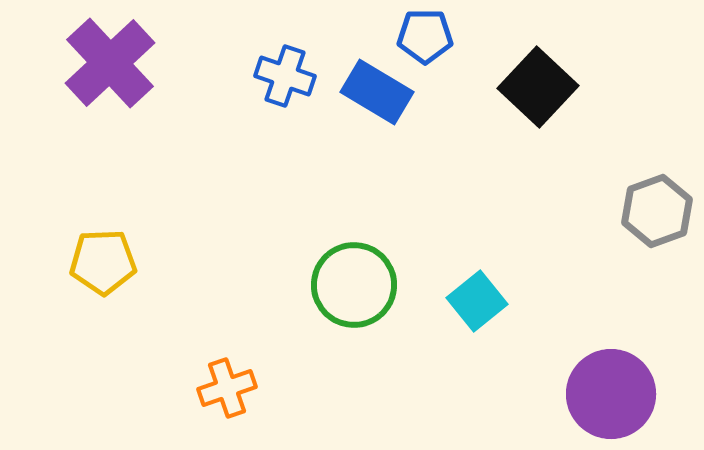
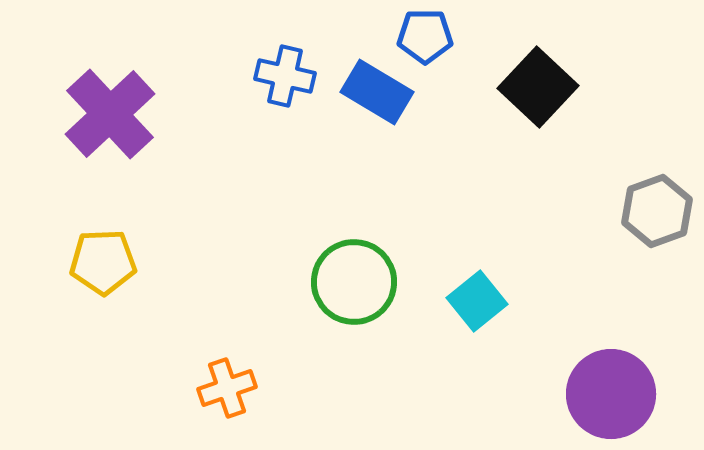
purple cross: moved 51 px down
blue cross: rotated 6 degrees counterclockwise
green circle: moved 3 px up
